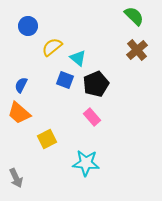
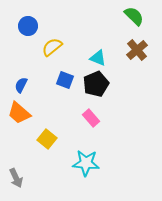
cyan triangle: moved 20 px right; rotated 18 degrees counterclockwise
pink rectangle: moved 1 px left, 1 px down
yellow square: rotated 24 degrees counterclockwise
